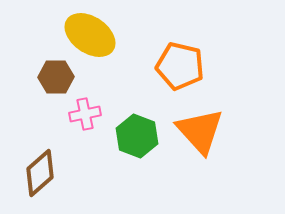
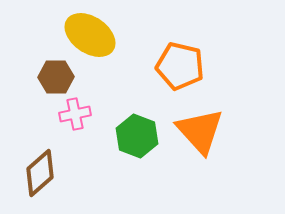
pink cross: moved 10 px left
